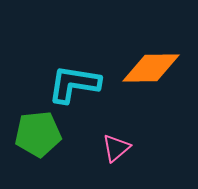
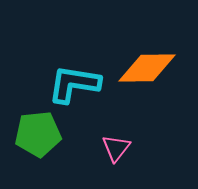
orange diamond: moved 4 px left
pink triangle: rotated 12 degrees counterclockwise
